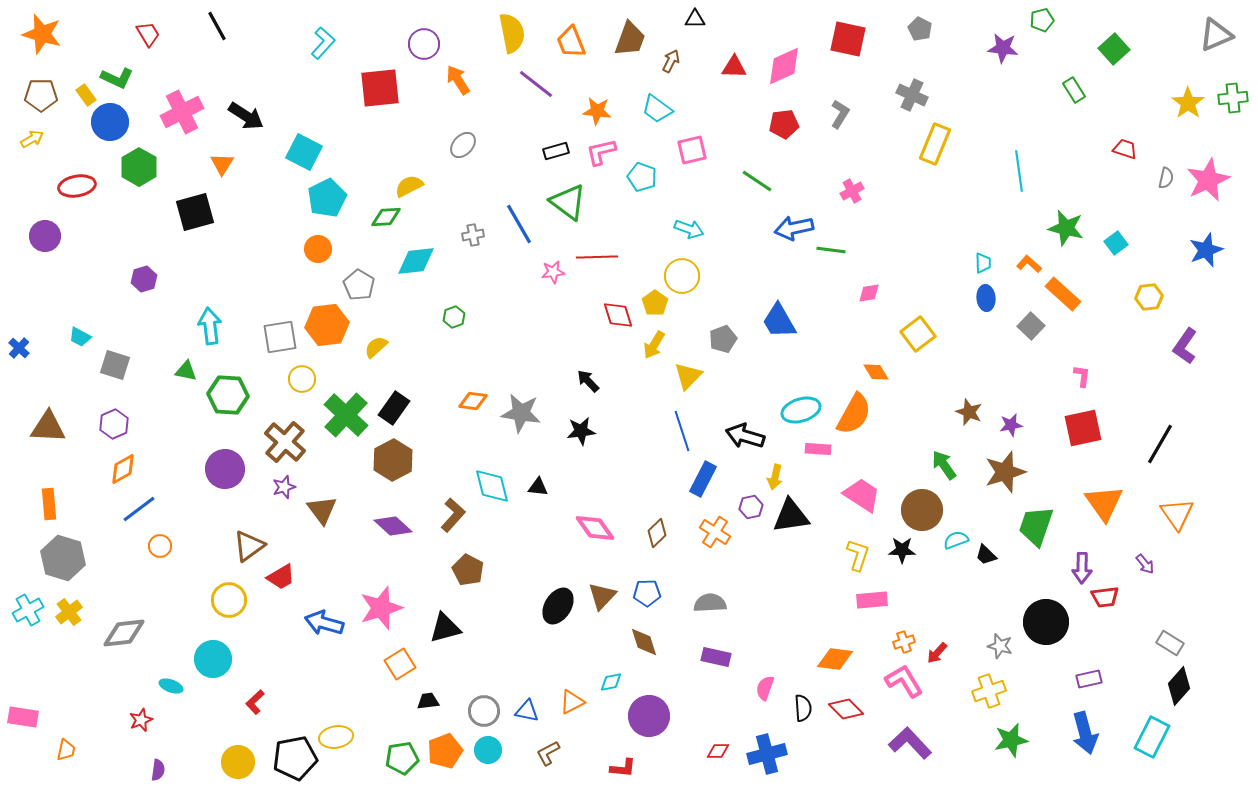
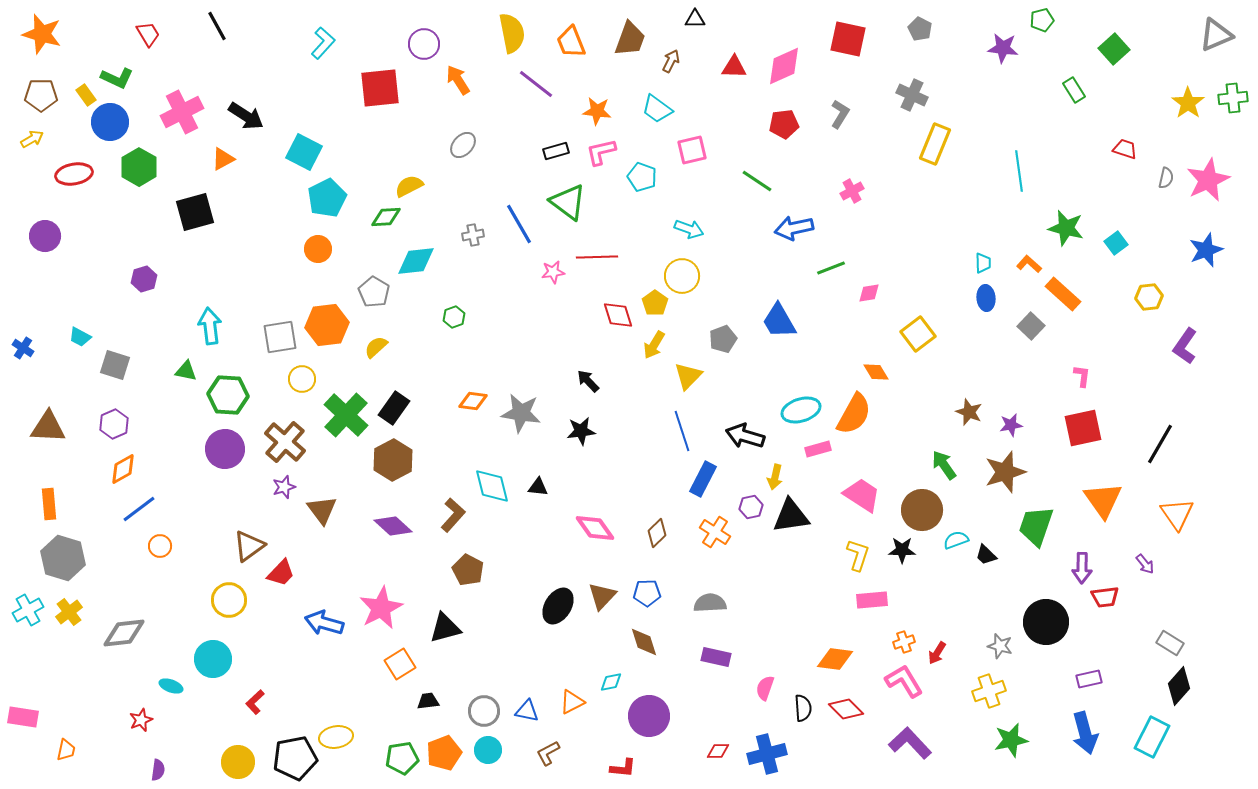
orange triangle at (222, 164): moved 1 px right, 5 px up; rotated 30 degrees clockwise
red ellipse at (77, 186): moved 3 px left, 12 px up
green line at (831, 250): moved 18 px down; rotated 28 degrees counterclockwise
gray pentagon at (359, 285): moved 15 px right, 7 px down
blue cross at (19, 348): moved 4 px right; rotated 10 degrees counterclockwise
pink rectangle at (818, 449): rotated 20 degrees counterclockwise
purple circle at (225, 469): moved 20 px up
orange triangle at (1104, 503): moved 1 px left, 3 px up
red trapezoid at (281, 577): moved 4 px up; rotated 16 degrees counterclockwise
pink star at (381, 608): rotated 9 degrees counterclockwise
red arrow at (937, 653): rotated 10 degrees counterclockwise
orange pentagon at (445, 751): moved 1 px left, 2 px down
